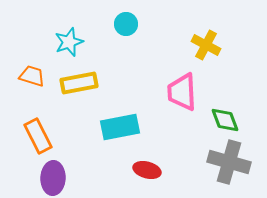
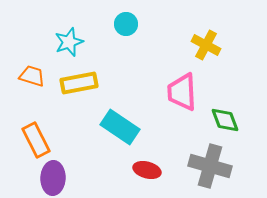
cyan rectangle: rotated 45 degrees clockwise
orange rectangle: moved 2 px left, 4 px down
gray cross: moved 19 px left, 4 px down
